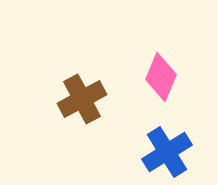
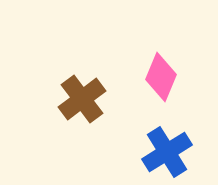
brown cross: rotated 9 degrees counterclockwise
